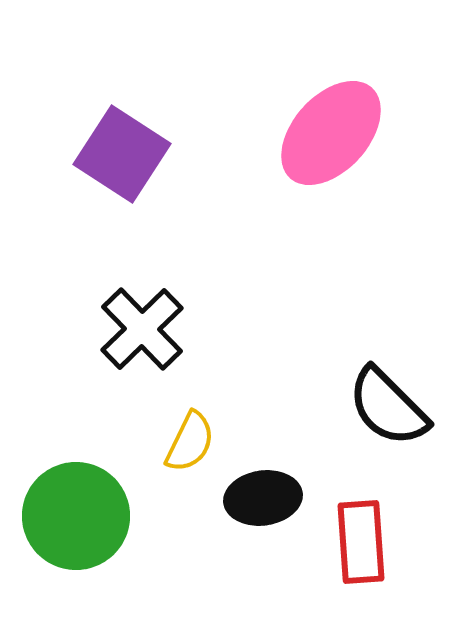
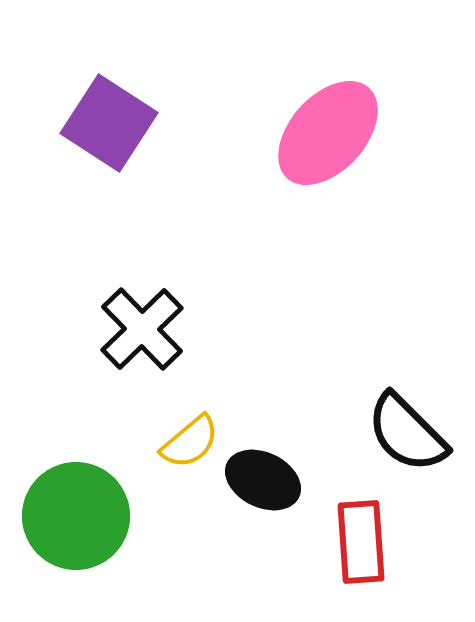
pink ellipse: moved 3 px left
purple square: moved 13 px left, 31 px up
black semicircle: moved 19 px right, 26 px down
yellow semicircle: rotated 24 degrees clockwise
black ellipse: moved 18 px up; rotated 34 degrees clockwise
